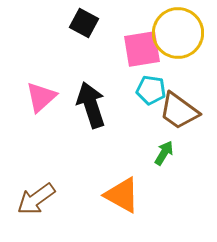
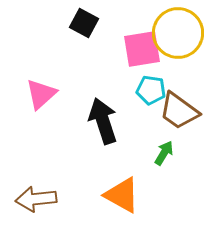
pink triangle: moved 3 px up
black arrow: moved 12 px right, 16 px down
brown arrow: rotated 30 degrees clockwise
